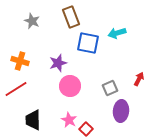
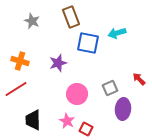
red arrow: rotated 72 degrees counterclockwise
pink circle: moved 7 px right, 8 px down
purple ellipse: moved 2 px right, 2 px up
pink star: moved 2 px left, 1 px down
red square: rotated 16 degrees counterclockwise
